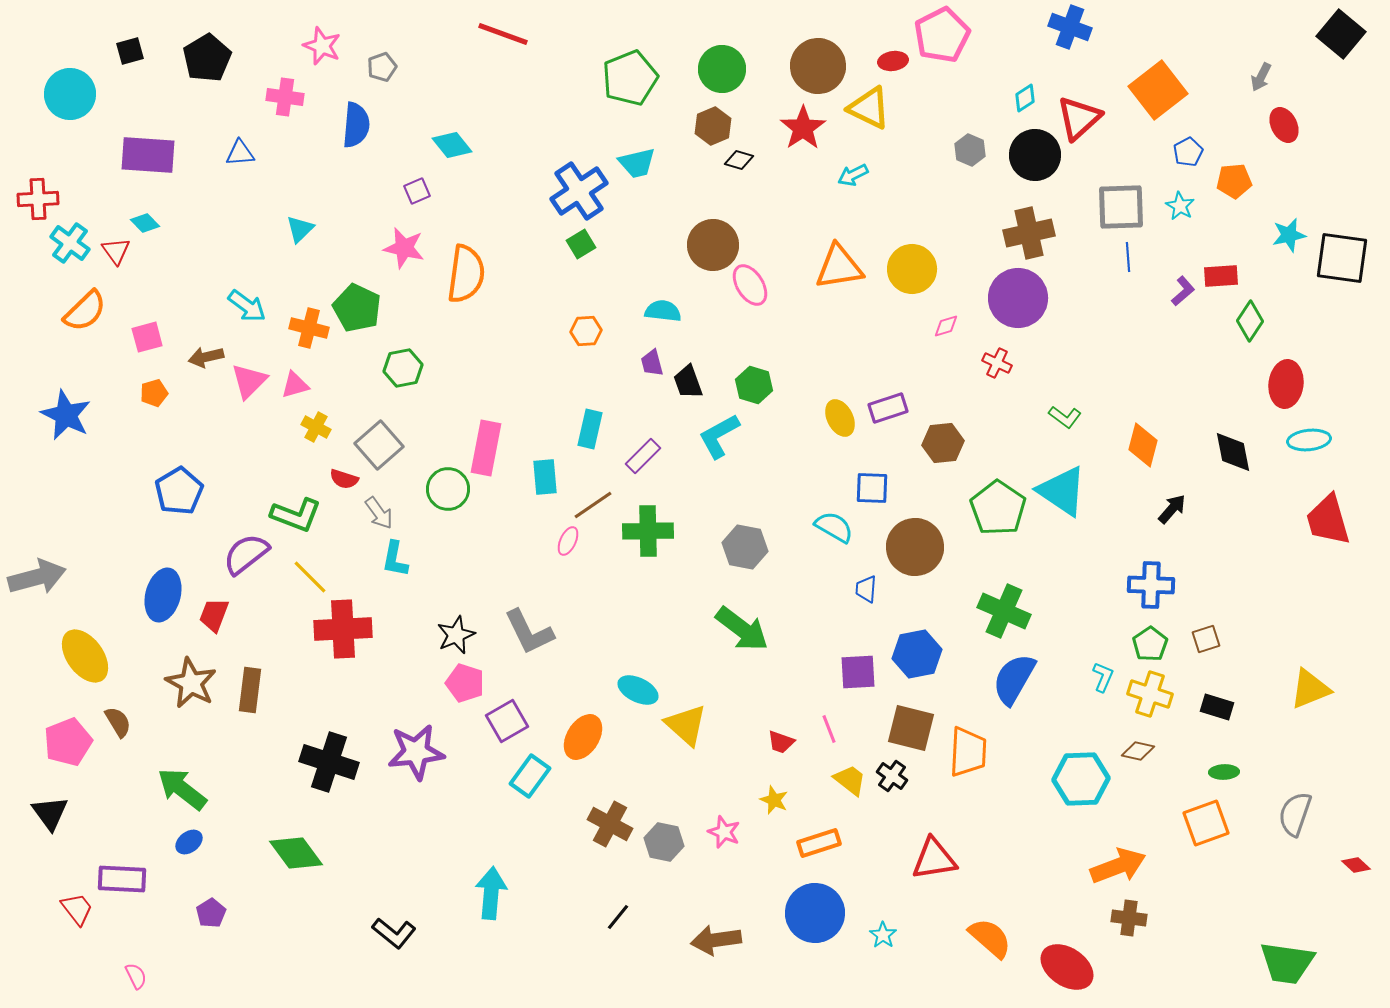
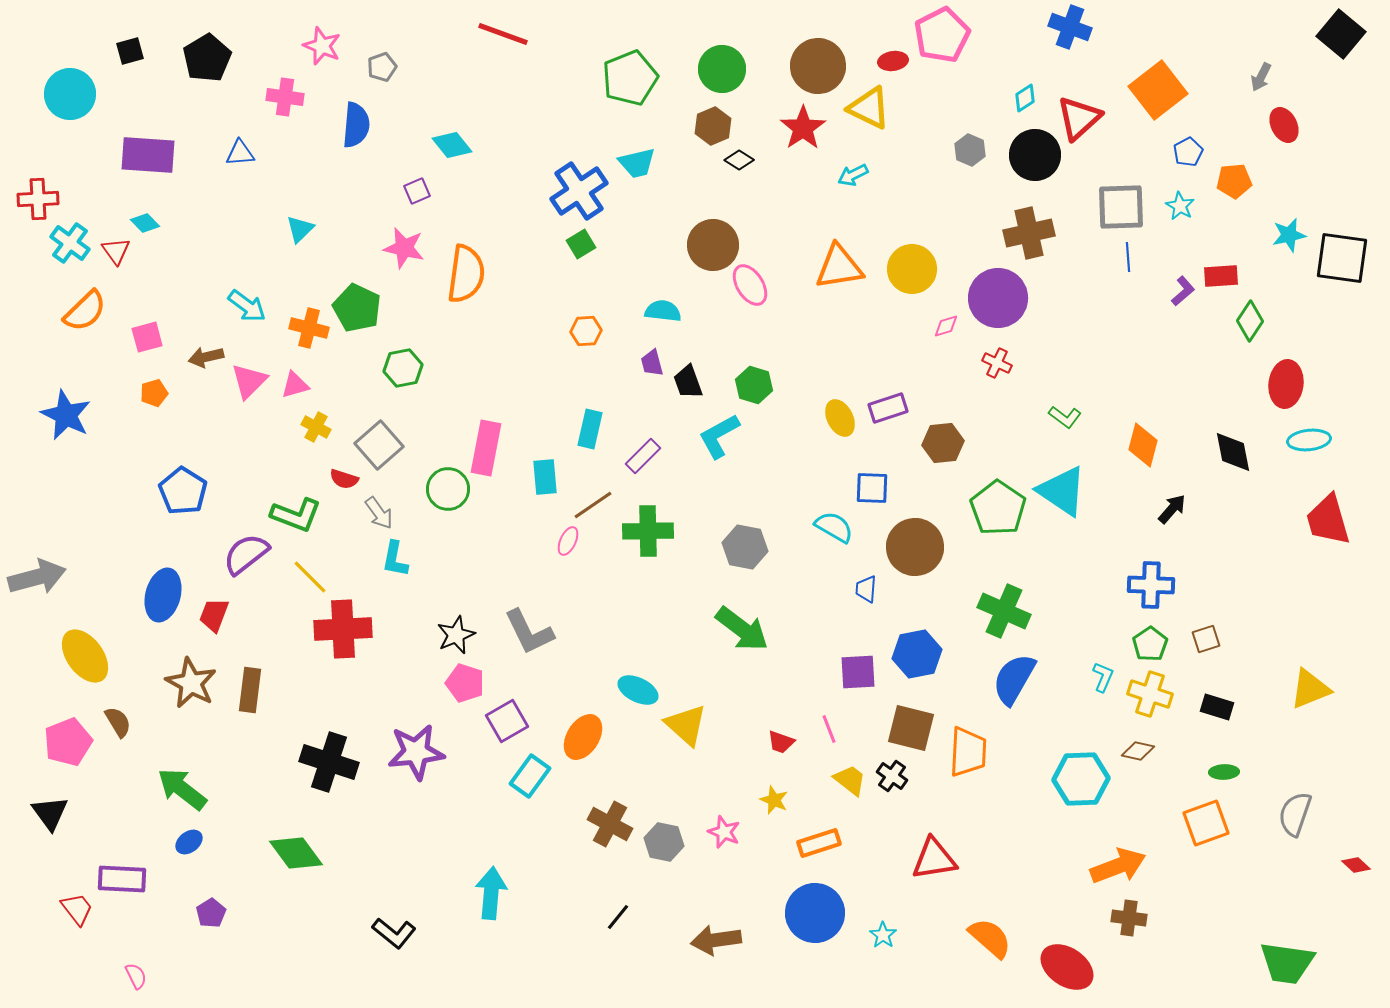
black diamond at (739, 160): rotated 16 degrees clockwise
purple circle at (1018, 298): moved 20 px left
blue pentagon at (179, 491): moved 4 px right; rotated 9 degrees counterclockwise
